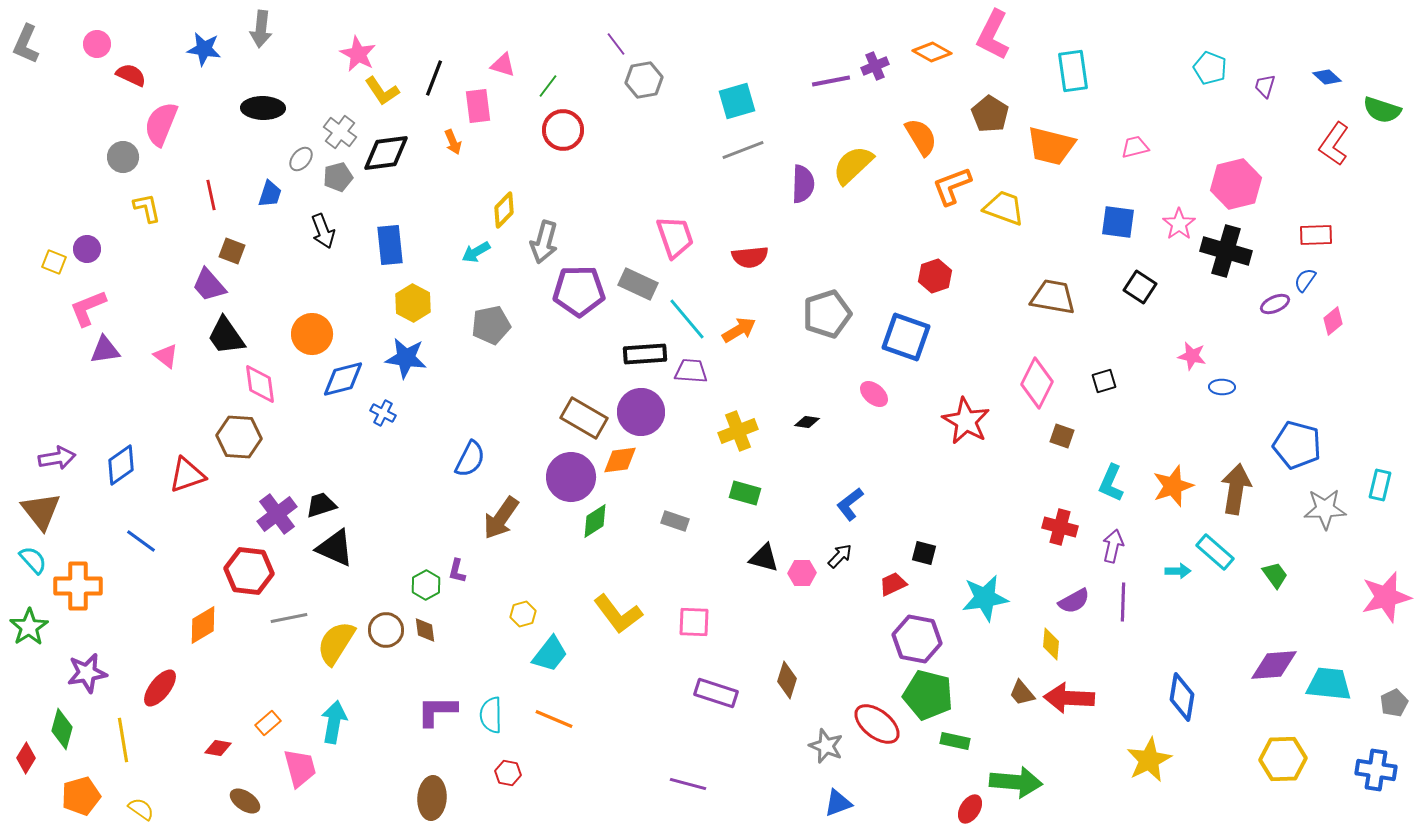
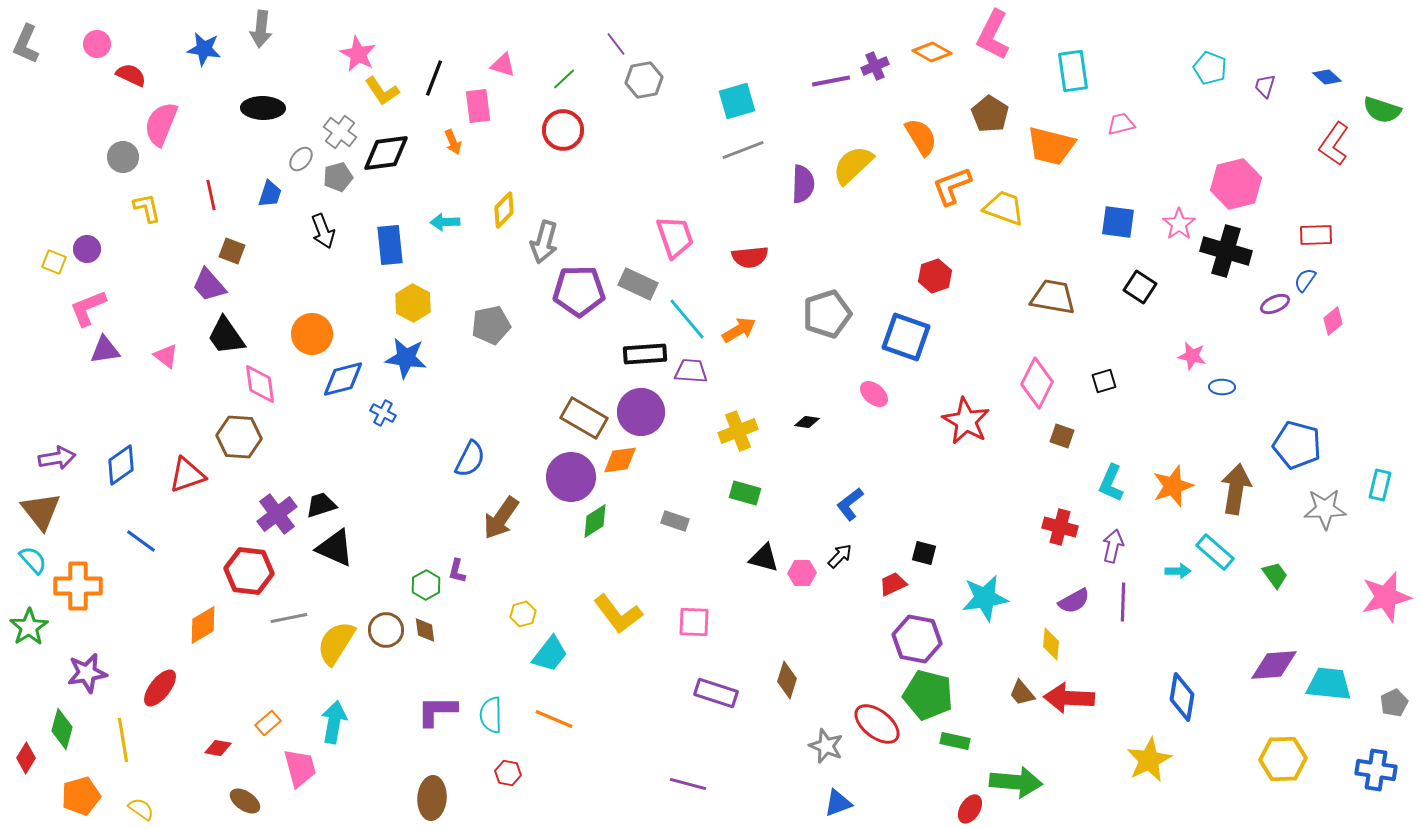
green line at (548, 86): moved 16 px right, 7 px up; rotated 10 degrees clockwise
pink trapezoid at (1135, 147): moved 14 px left, 23 px up
cyan arrow at (476, 252): moved 31 px left, 30 px up; rotated 28 degrees clockwise
